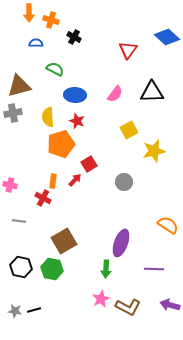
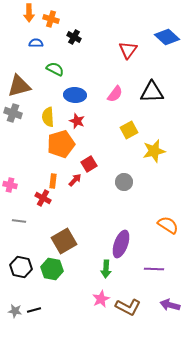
orange cross: moved 1 px up
gray cross: rotated 30 degrees clockwise
purple ellipse: moved 1 px down
